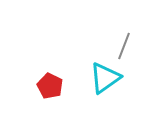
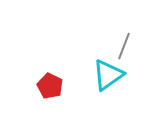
cyan triangle: moved 3 px right, 3 px up
